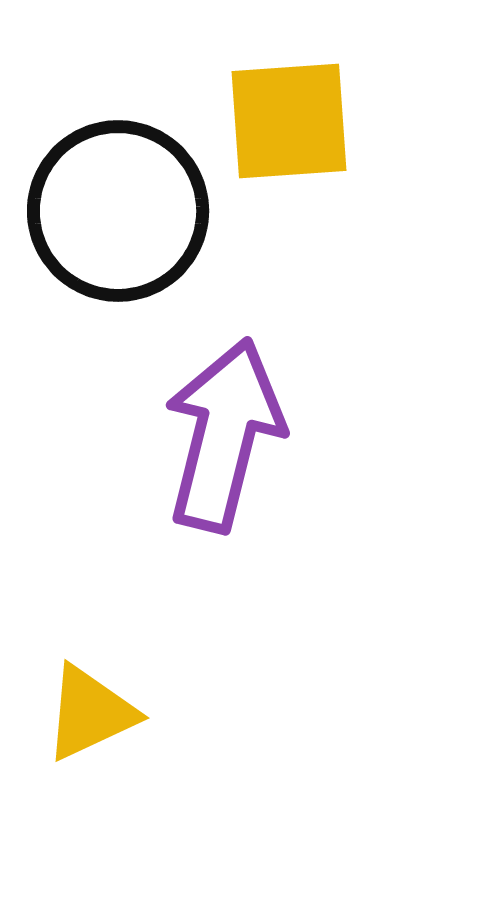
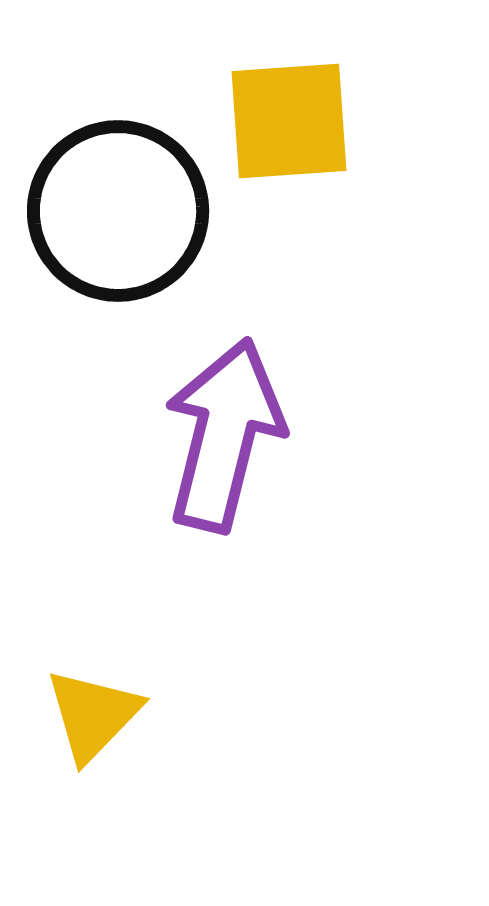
yellow triangle: moved 3 px right, 2 px down; rotated 21 degrees counterclockwise
